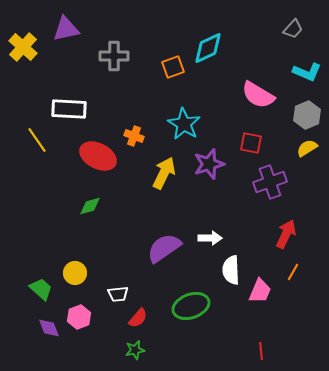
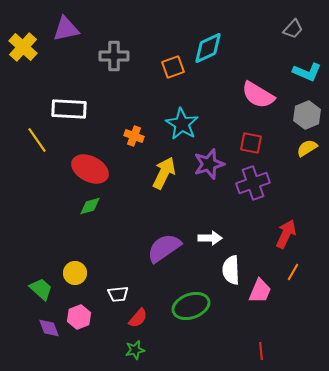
cyan star: moved 2 px left
red ellipse: moved 8 px left, 13 px down
purple cross: moved 17 px left, 1 px down
